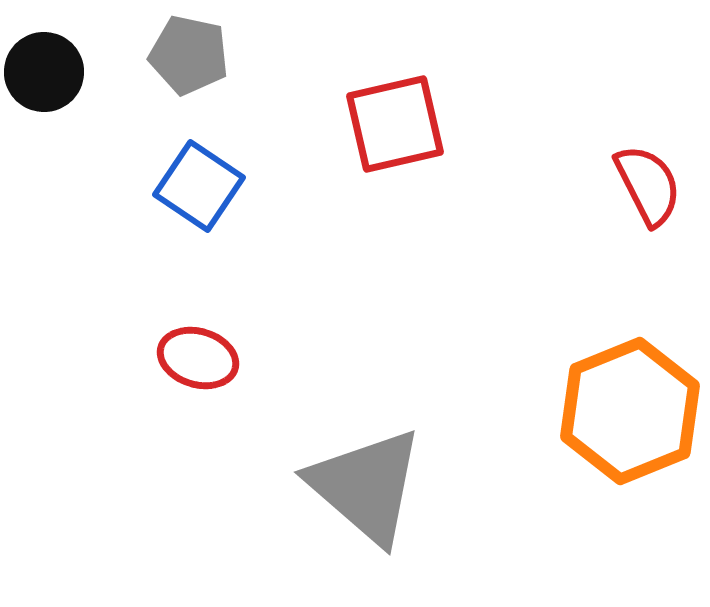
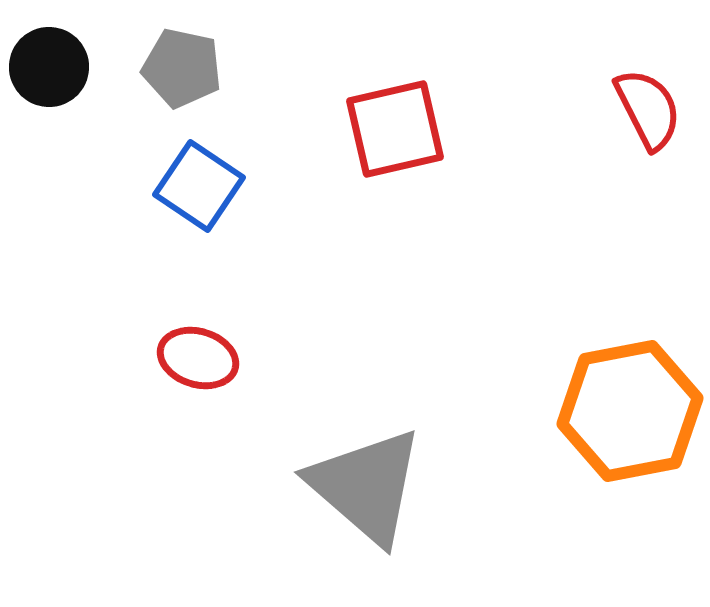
gray pentagon: moved 7 px left, 13 px down
black circle: moved 5 px right, 5 px up
red square: moved 5 px down
red semicircle: moved 76 px up
orange hexagon: rotated 11 degrees clockwise
